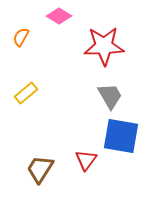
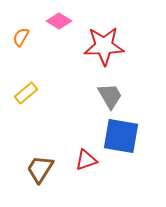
pink diamond: moved 5 px down
red triangle: rotated 35 degrees clockwise
